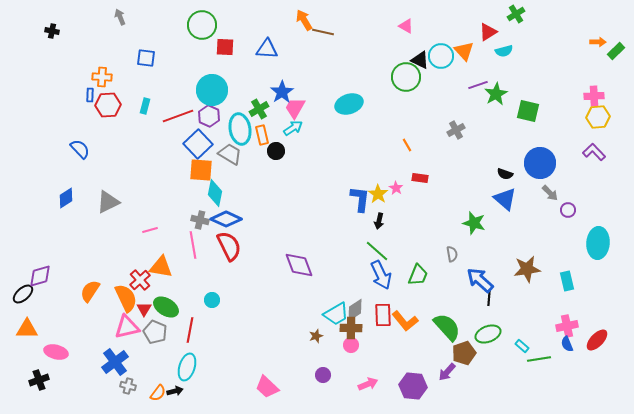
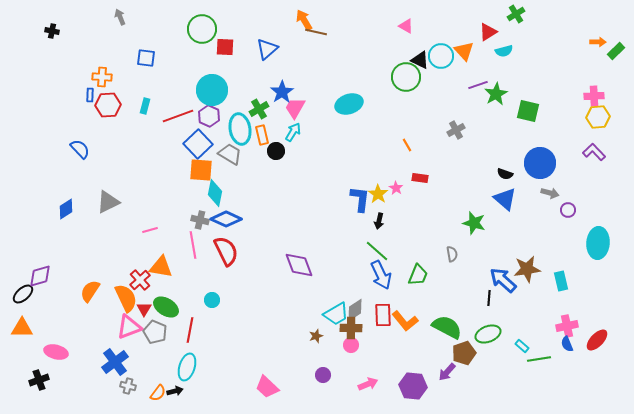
green circle at (202, 25): moved 4 px down
brown line at (323, 32): moved 7 px left
blue triangle at (267, 49): rotated 45 degrees counterclockwise
cyan arrow at (293, 128): moved 4 px down; rotated 24 degrees counterclockwise
gray arrow at (550, 193): rotated 30 degrees counterclockwise
blue diamond at (66, 198): moved 11 px down
red semicircle at (229, 246): moved 3 px left, 5 px down
blue arrow at (480, 280): moved 23 px right
cyan rectangle at (567, 281): moved 6 px left
pink triangle at (127, 327): moved 2 px right; rotated 8 degrees counterclockwise
green semicircle at (447, 327): rotated 20 degrees counterclockwise
orange triangle at (27, 329): moved 5 px left, 1 px up
